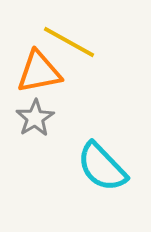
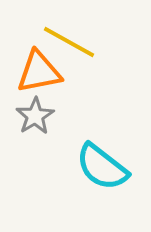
gray star: moved 2 px up
cyan semicircle: rotated 8 degrees counterclockwise
